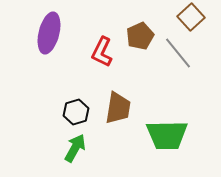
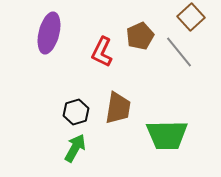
gray line: moved 1 px right, 1 px up
